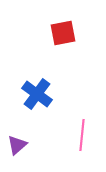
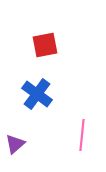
red square: moved 18 px left, 12 px down
purple triangle: moved 2 px left, 1 px up
